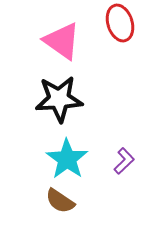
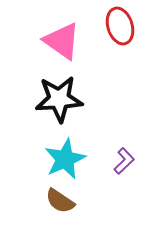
red ellipse: moved 3 px down
cyan star: moved 2 px left; rotated 12 degrees clockwise
